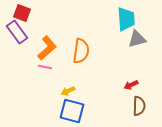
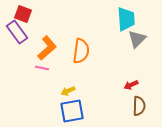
red square: moved 1 px right, 1 px down
gray triangle: rotated 30 degrees counterclockwise
pink line: moved 3 px left, 1 px down
blue square: rotated 25 degrees counterclockwise
